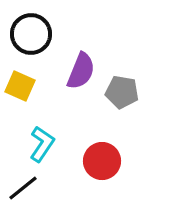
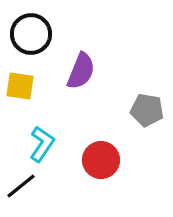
yellow square: rotated 16 degrees counterclockwise
gray pentagon: moved 25 px right, 18 px down
red circle: moved 1 px left, 1 px up
black line: moved 2 px left, 2 px up
